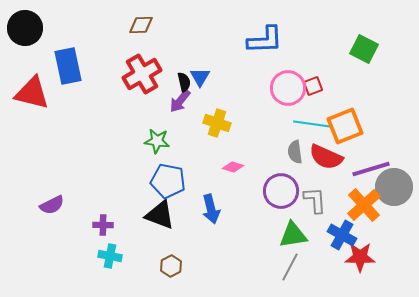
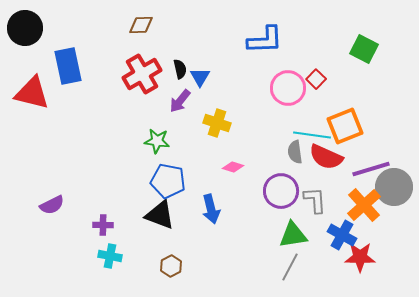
black semicircle: moved 4 px left, 13 px up
red square: moved 3 px right, 7 px up; rotated 24 degrees counterclockwise
cyan line: moved 11 px down
